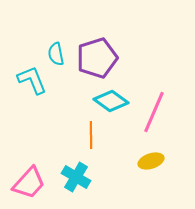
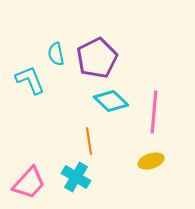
purple pentagon: rotated 9 degrees counterclockwise
cyan L-shape: moved 2 px left
cyan diamond: rotated 8 degrees clockwise
pink line: rotated 18 degrees counterclockwise
orange line: moved 2 px left, 6 px down; rotated 8 degrees counterclockwise
